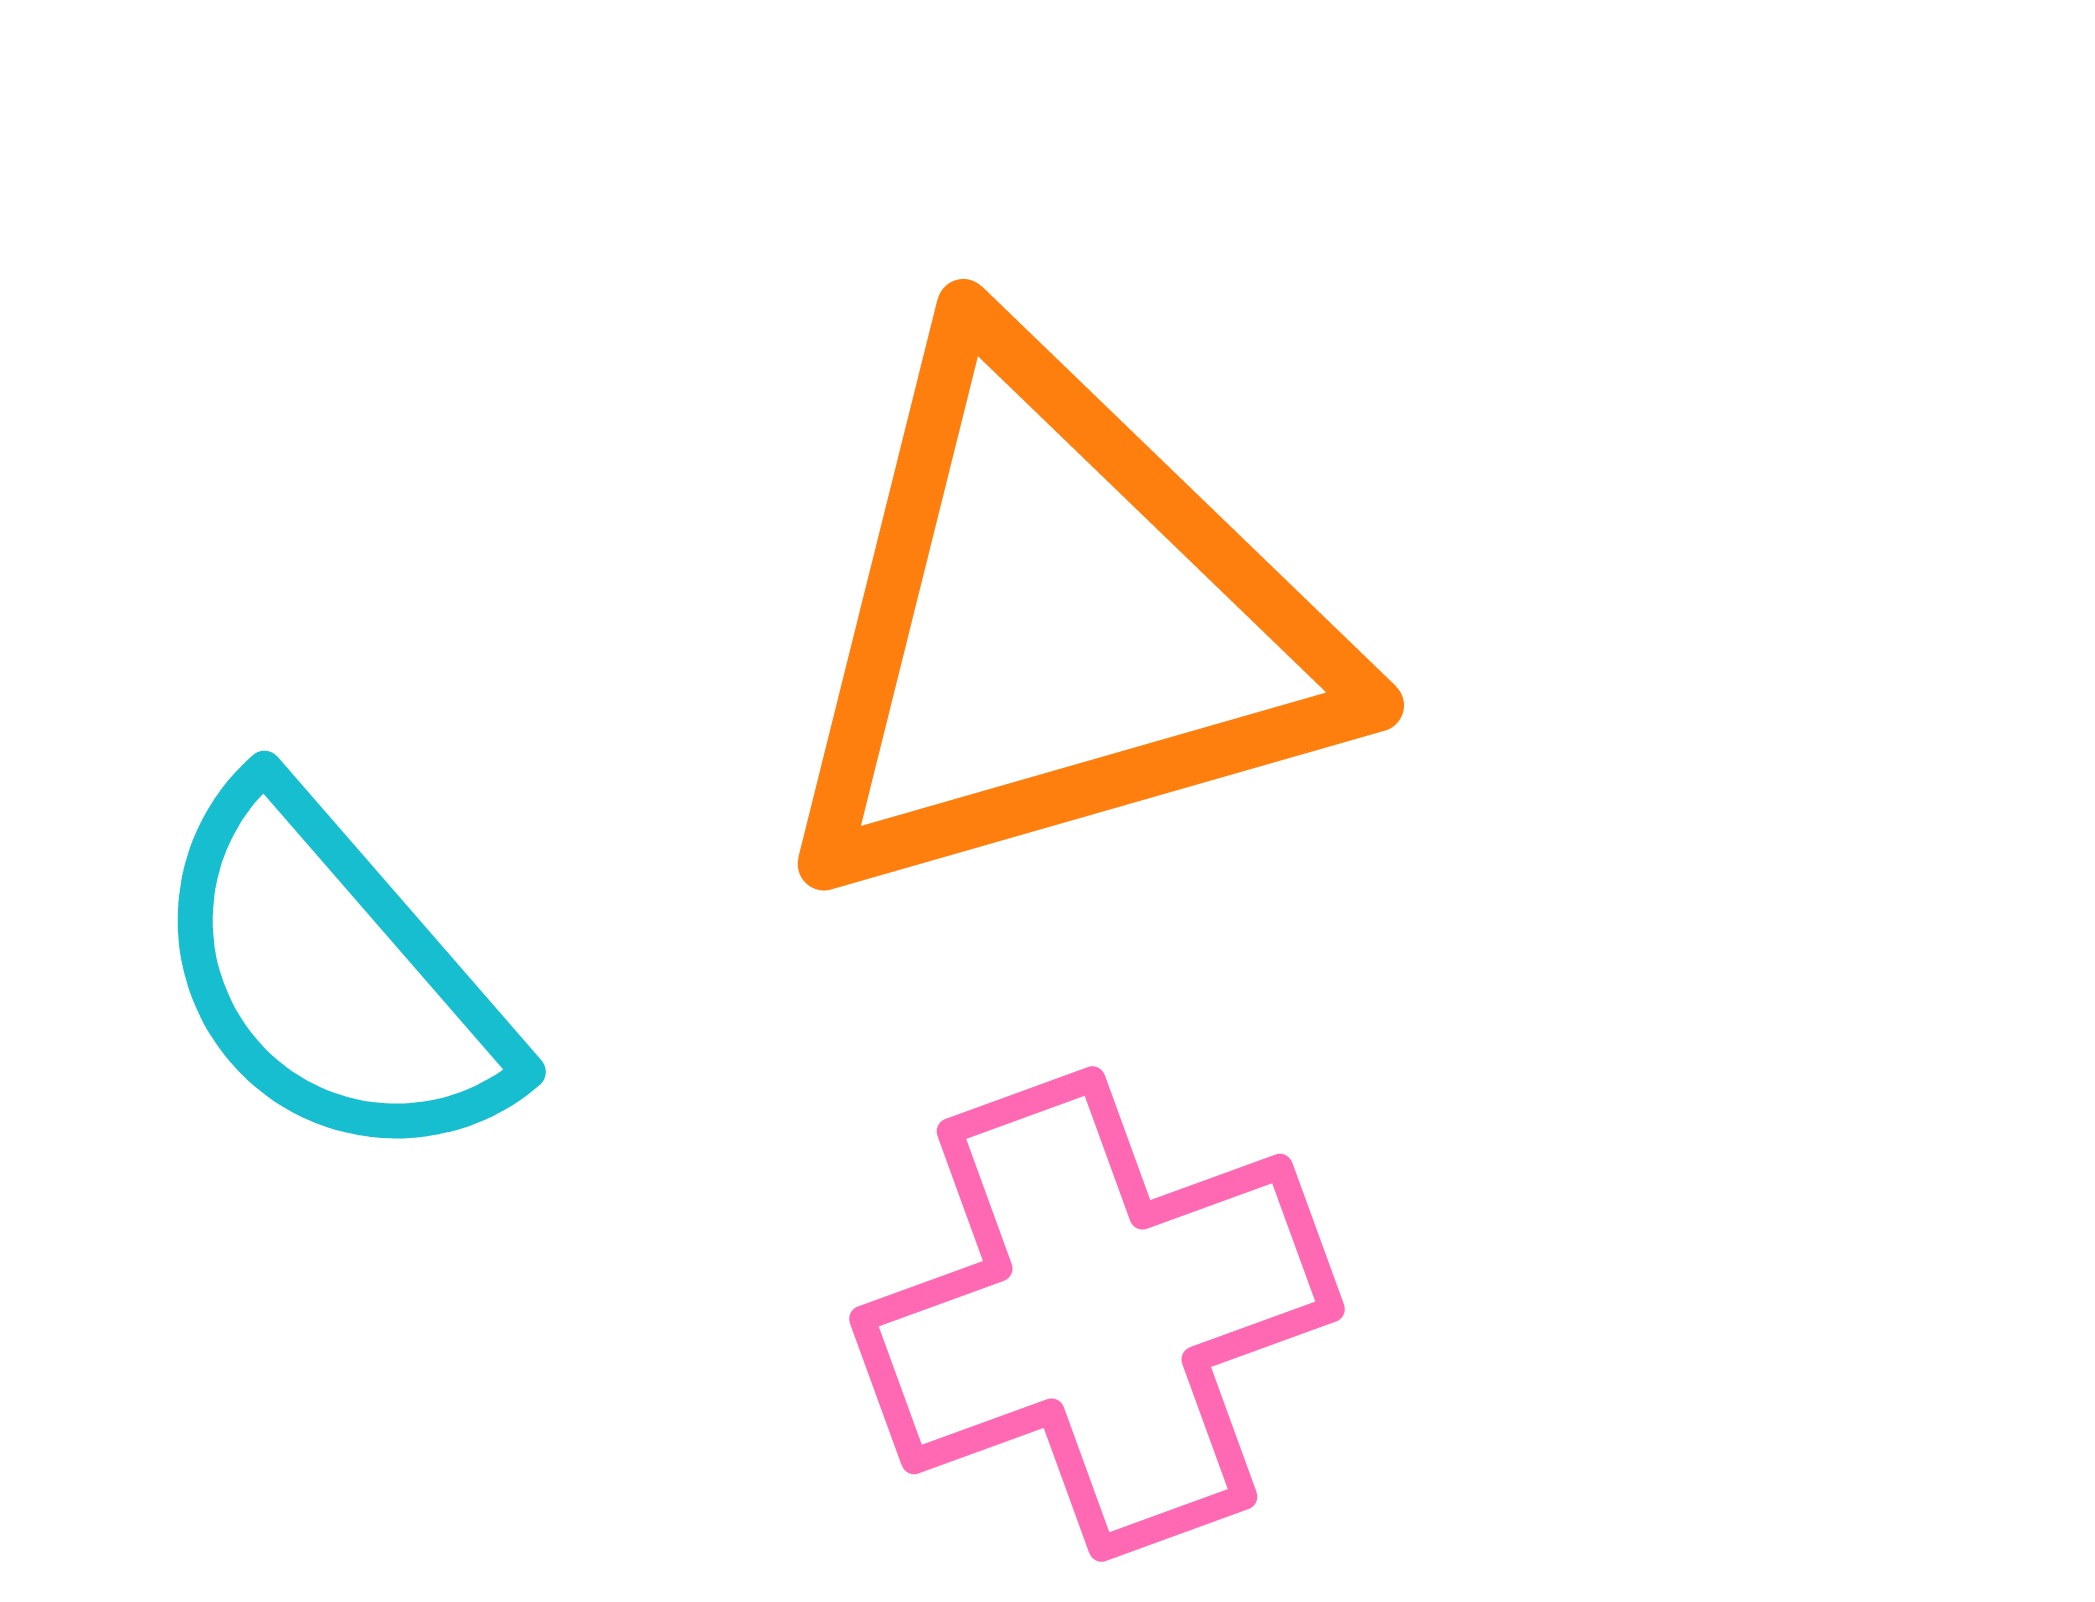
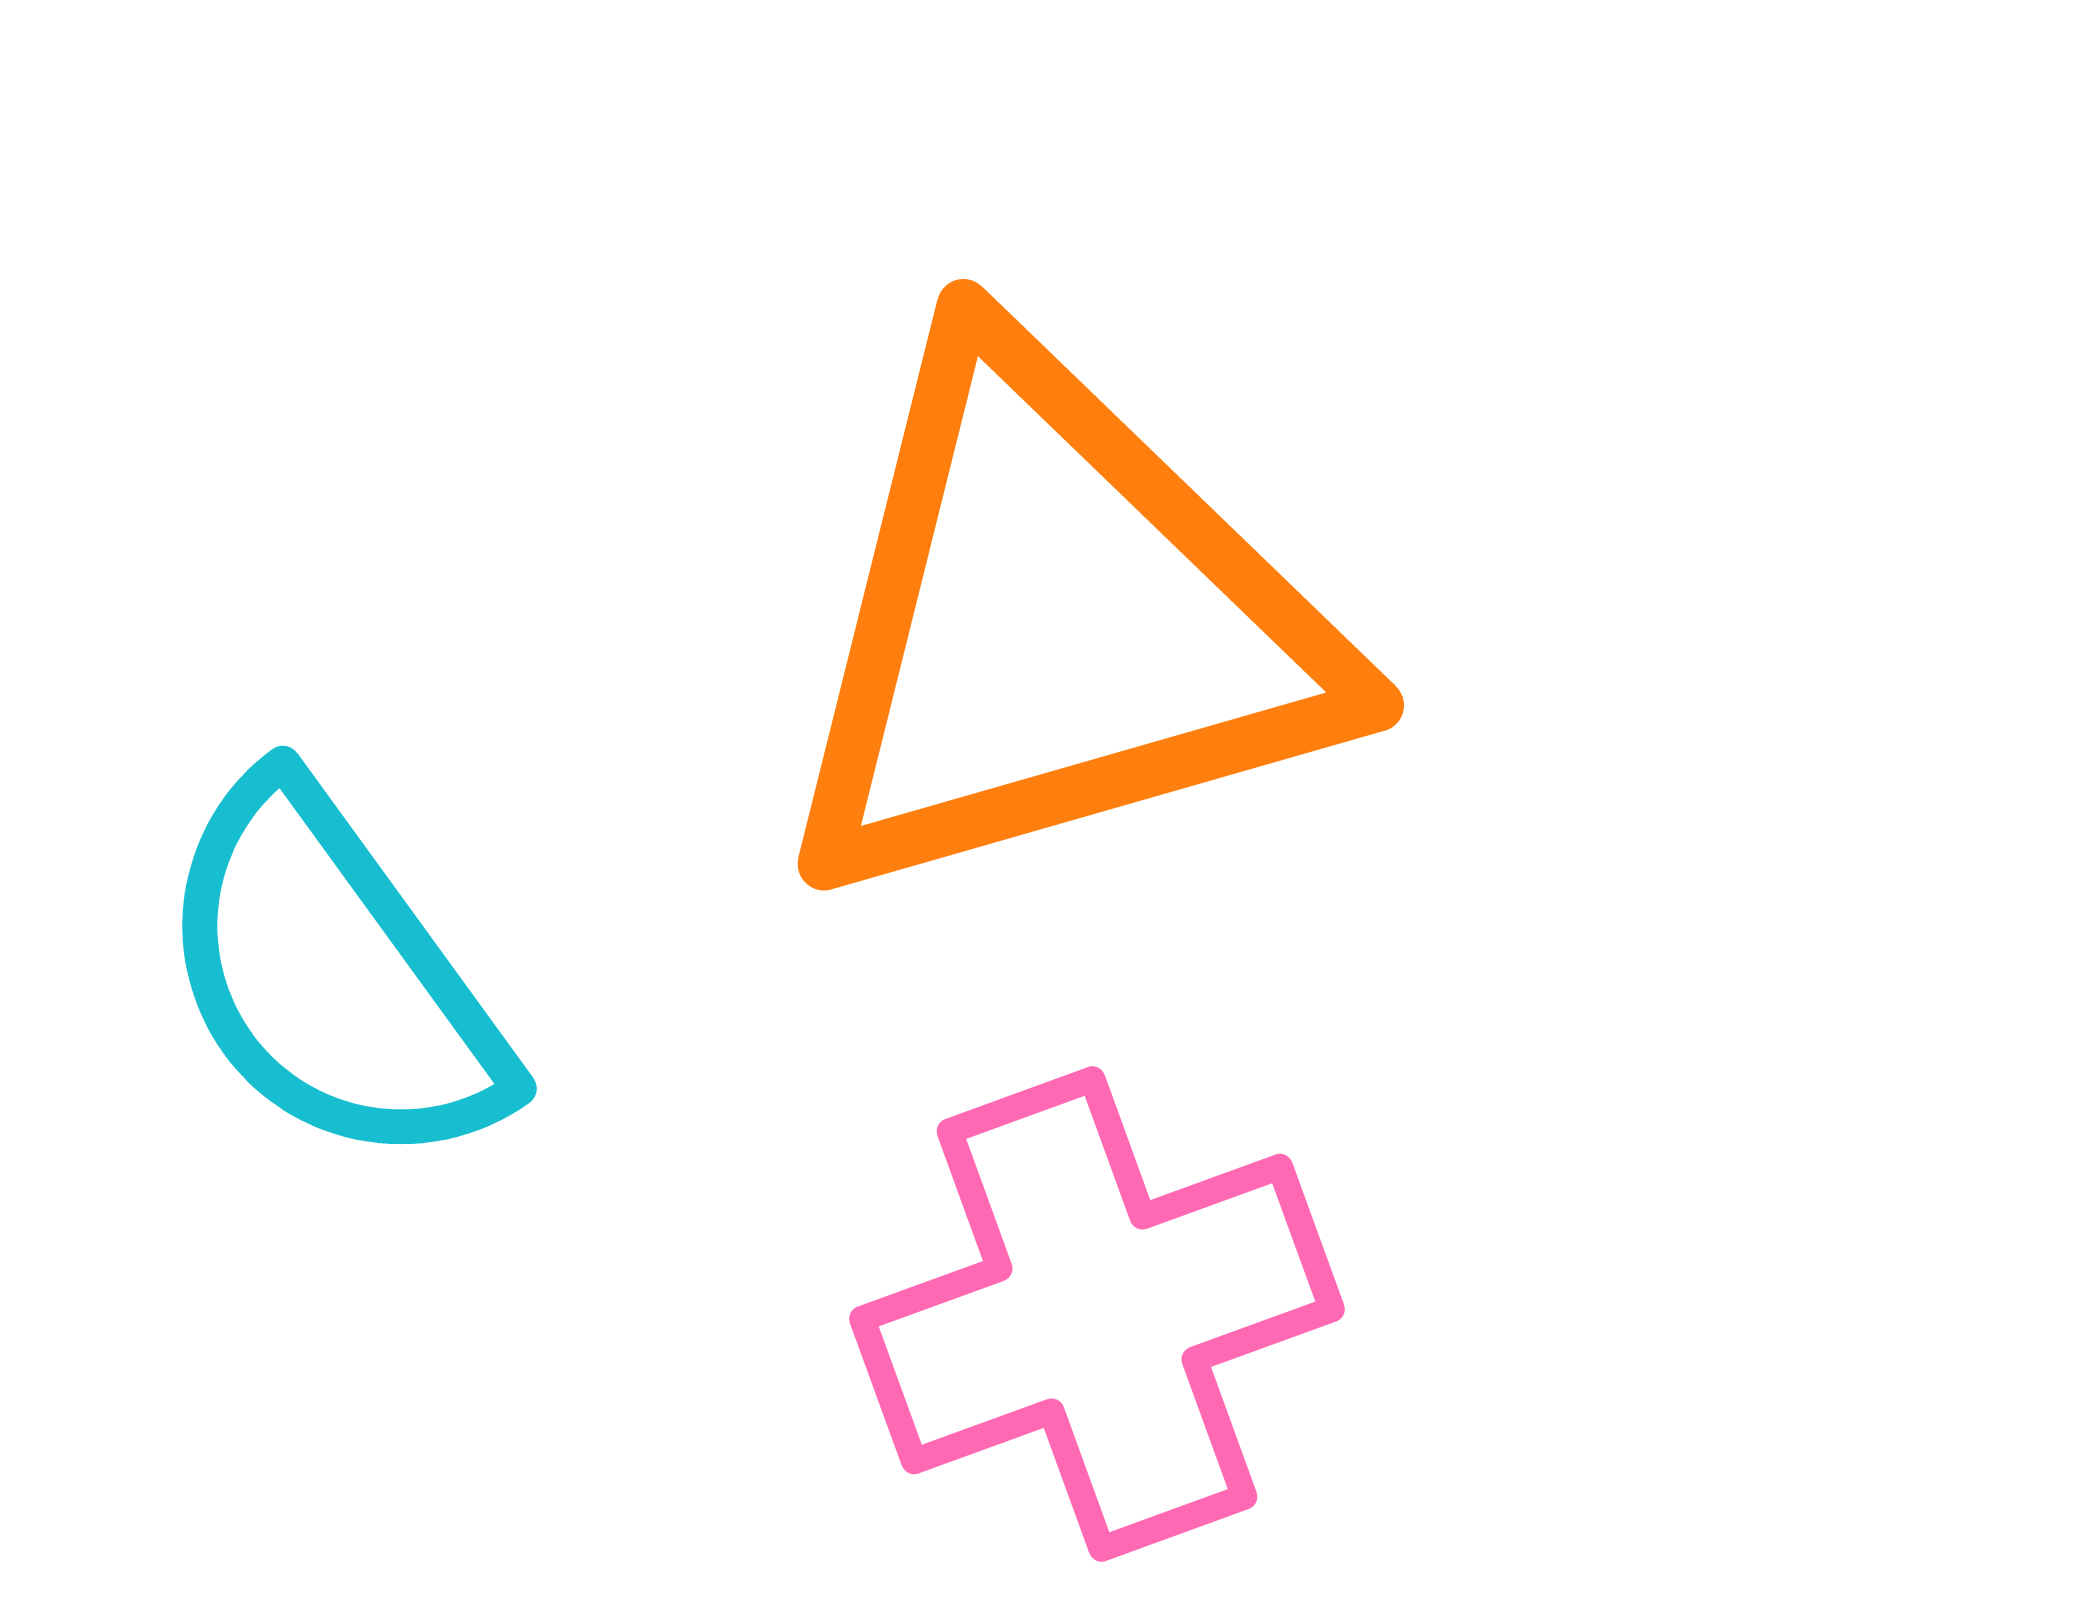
cyan semicircle: rotated 5 degrees clockwise
